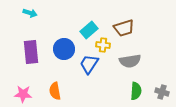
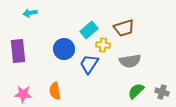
cyan arrow: rotated 152 degrees clockwise
purple rectangle: moved 13 px left, 1 px up
green semicircle: rotated 138 degrees counterclockwise
